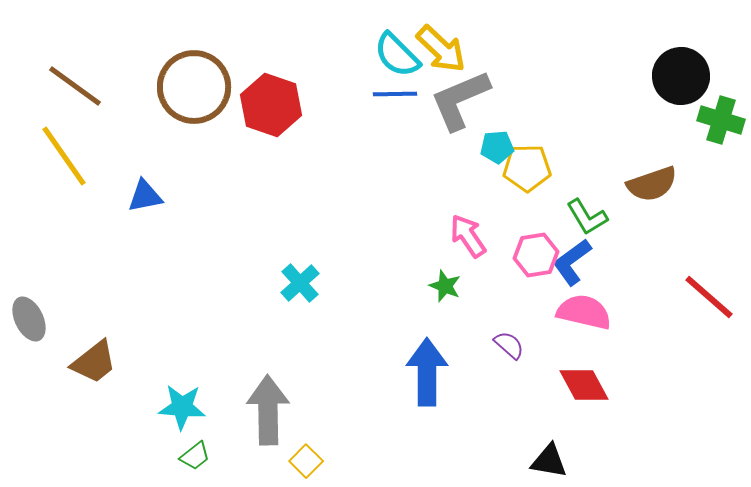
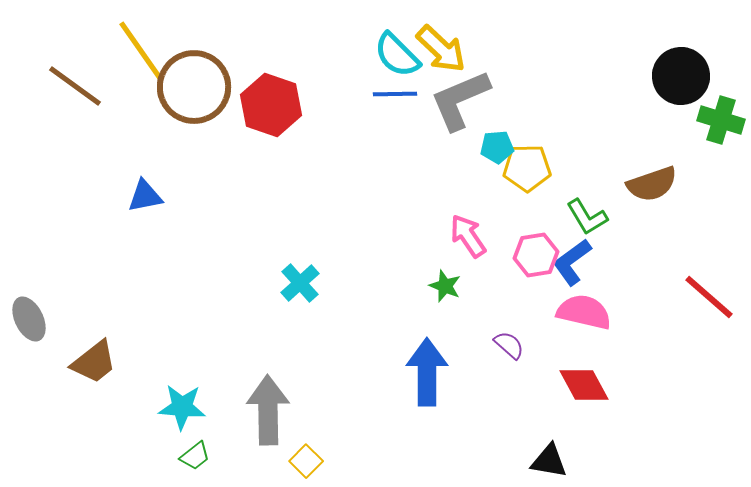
yellow line: moved 77 px right, 105 px up
